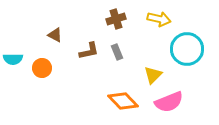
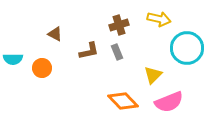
brown cross: moved 3 px right, 6 px down
brown triangle: moved 1 px up
cyan circle: moved 1 px up
